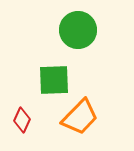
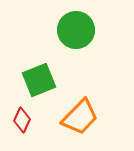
green circle: moved 2 px left
green square: moved 15 px left; rotated 20 degrees counterclockwise
